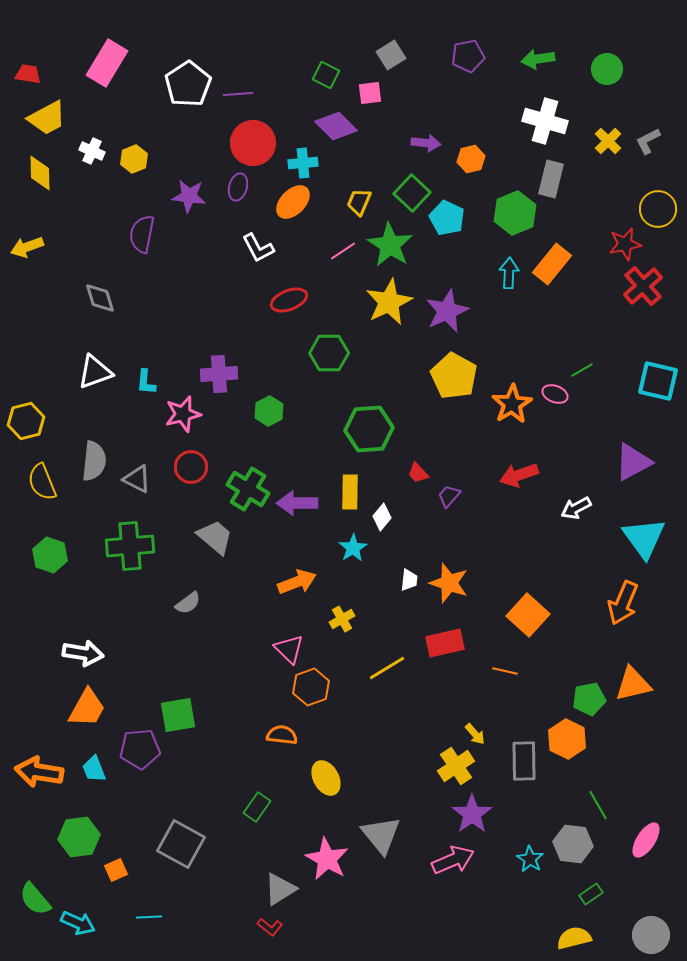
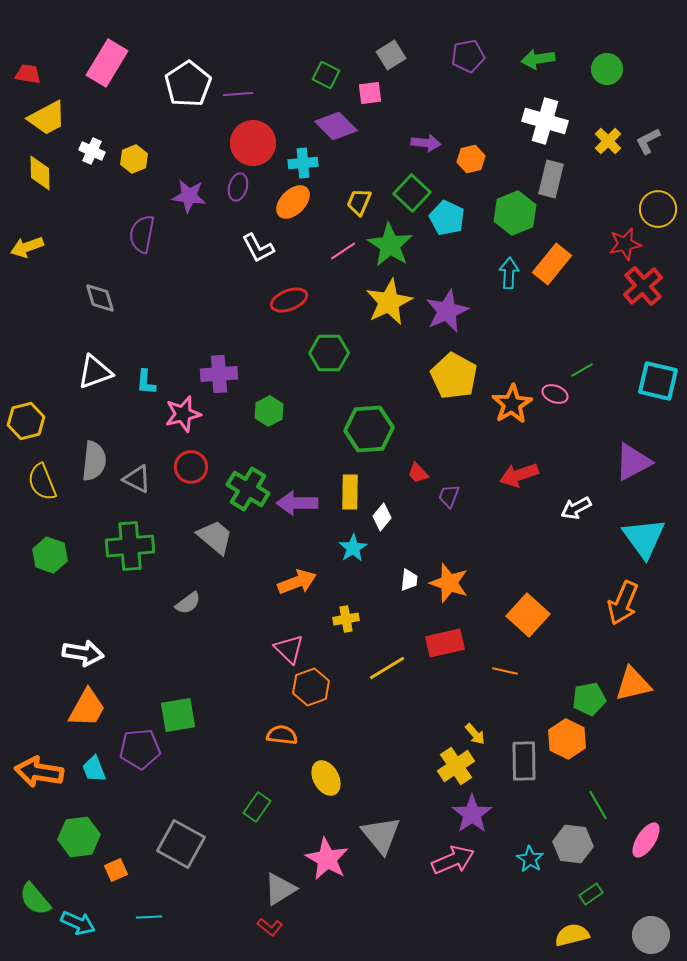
purple trapezoid at (449, 496): rotated 20 degrees counterclockwise
yellow cross at (342, 619): moved 4 px right; rotated 20 degrees clockwise
yellow semicircle at (574, 938): moved 2 px left, 3 px up
